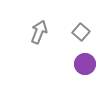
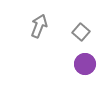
gray arrow: moved 6 px up
